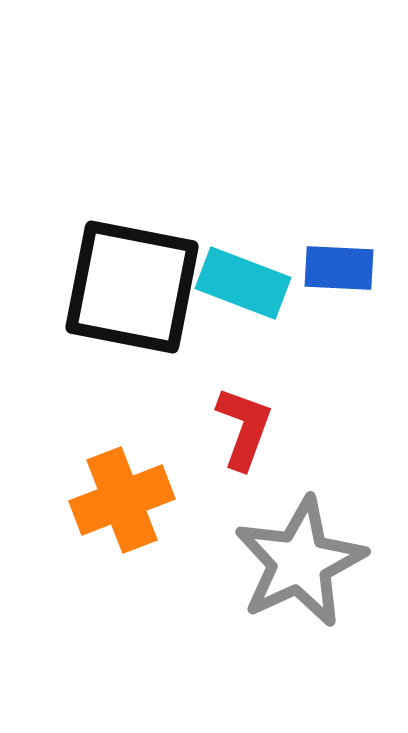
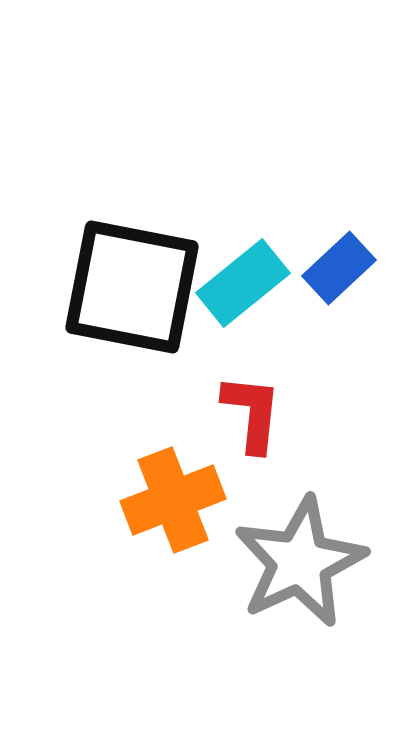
blue rectangle: rotated 46 degrees counterclockwise
cyan rectangle: rotated 60 degrees counterclockwise
red L-shape: moved 8 px right, 15 px up; rotated 14 degrees counterclockwise
orange cross: moved 51 px right
